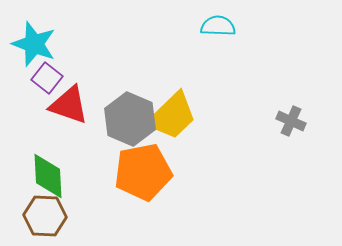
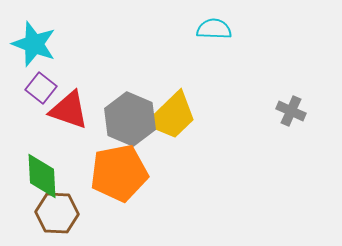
cyan semicircle: moved 4 px left, 3 px down
purple square: moved 6 px left, 10 px down
red triangle: moved 5 px down
gray cross: moved 10 px up
orange pentagon: moved 24 px left, 1 px down
green diamond: moved 6 px left
brown hexagon: moved 12 px right, 3 px up
